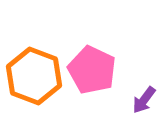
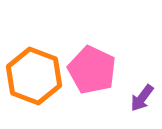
purple arrow: moved 2 px left, 2 px up
